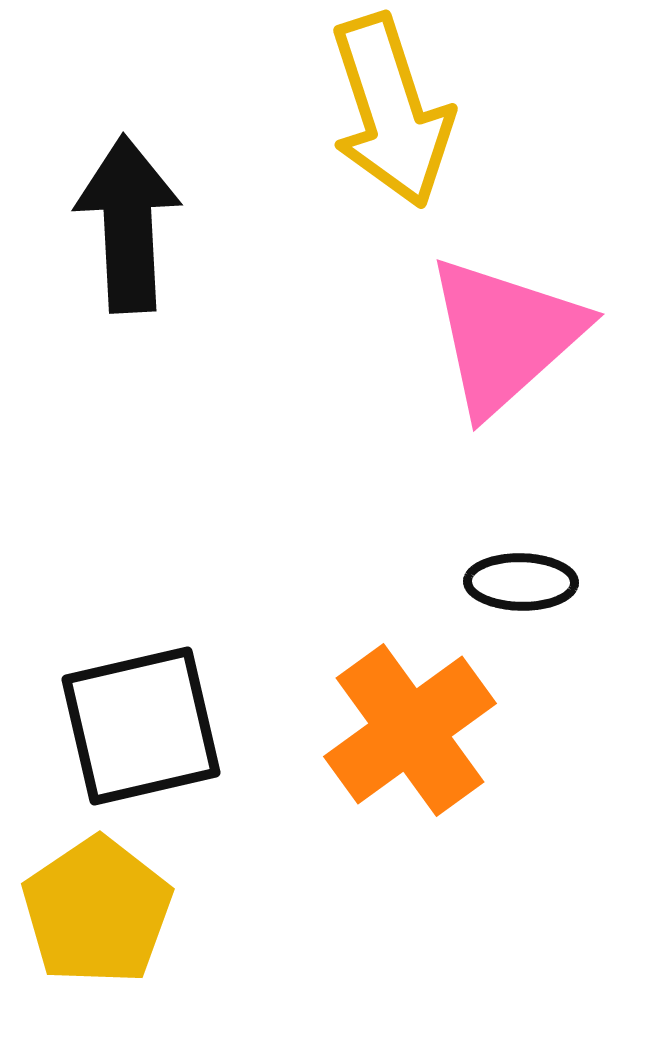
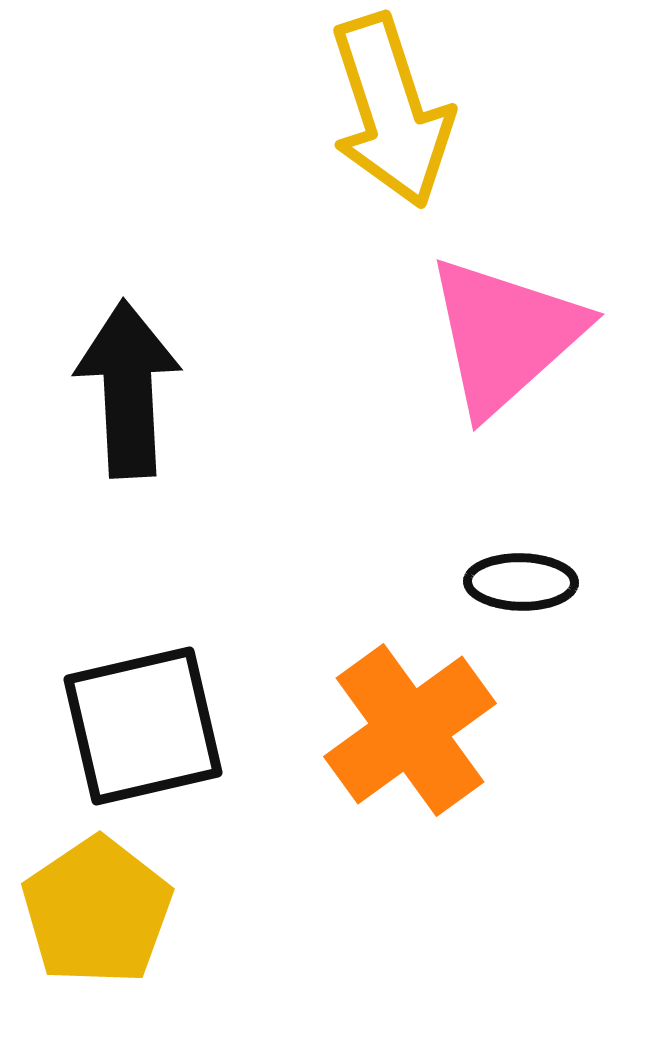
black arrow: moved 165 px down
black square: moved 2 px right
